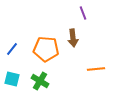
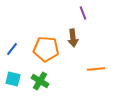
cyan square: moved 1 px right
